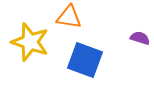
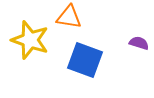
purple semicircle: moved 1 px left, 5 px down
yellow star: moved 2 px up
